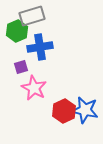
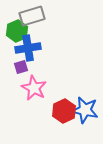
blue cross: moved 12 px left, 1 px down
